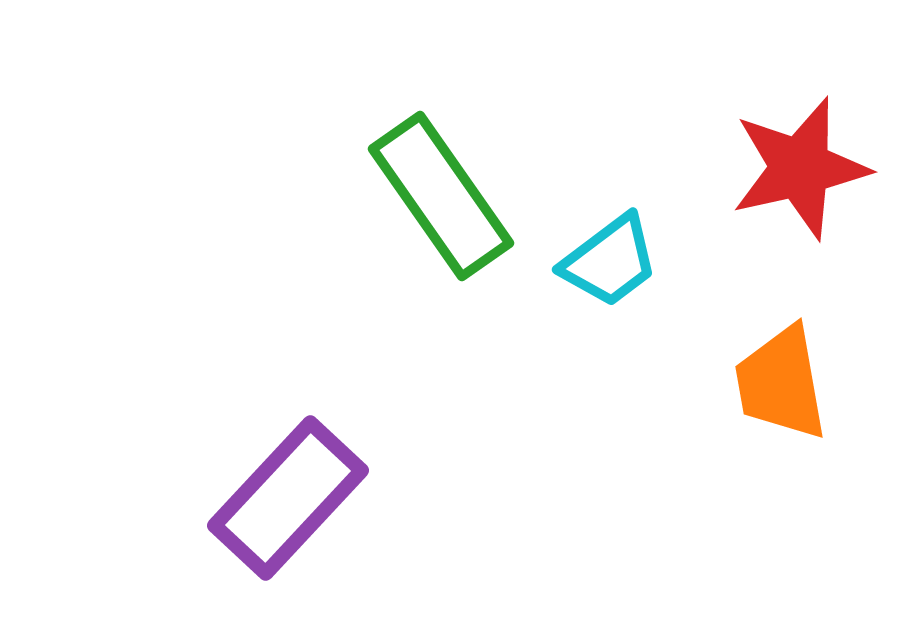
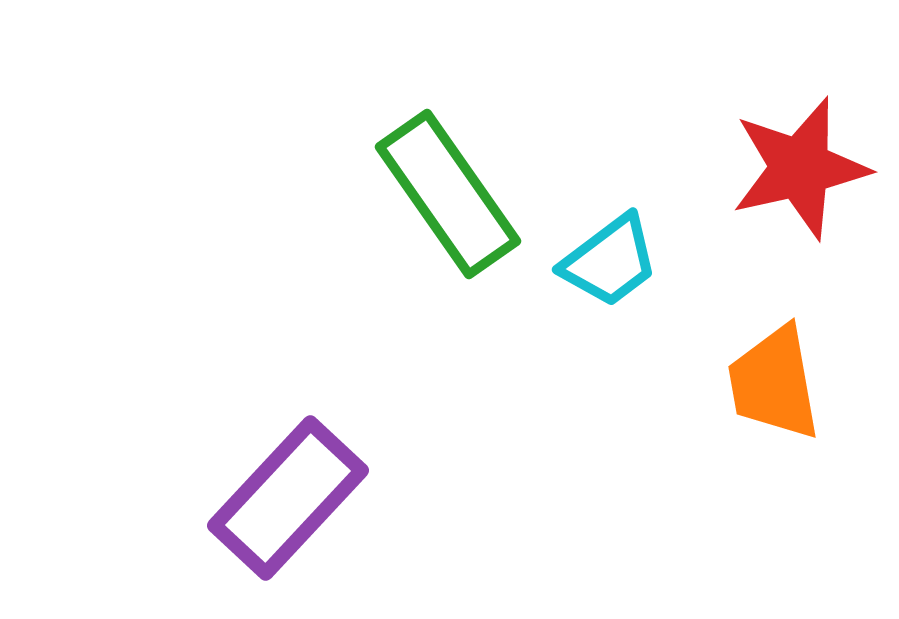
green rectangle: moved 7 px right, 2 px up
orange trapezoid: moved 7 px left
